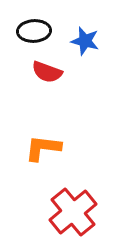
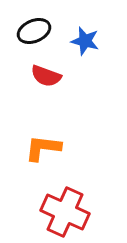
black ellipse: rotated 20 degrees counterclockwise
red semicircle: moved 1 px left, 4 px down
red cross: moved 8 px left; rotated 27 degrees counterclockwise
